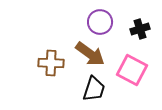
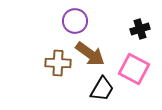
purple circle: moved 25 px left, 1 px up
brown cross: moved 7 px right
pink square: moved 2 px right, 1 px up
black trapezoid: moved 8 px right; rotated 12 degrees clockwise
